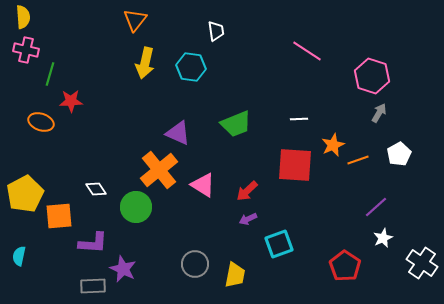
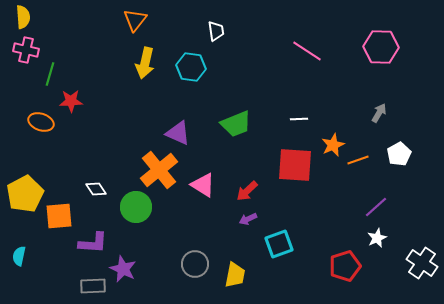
pink hexagon: moved 9 px right, 29 px up; rotated 16 degrees counterclockwise
white star: moved 6 px left
red pentagon: rotated 20 degrees clockwise
